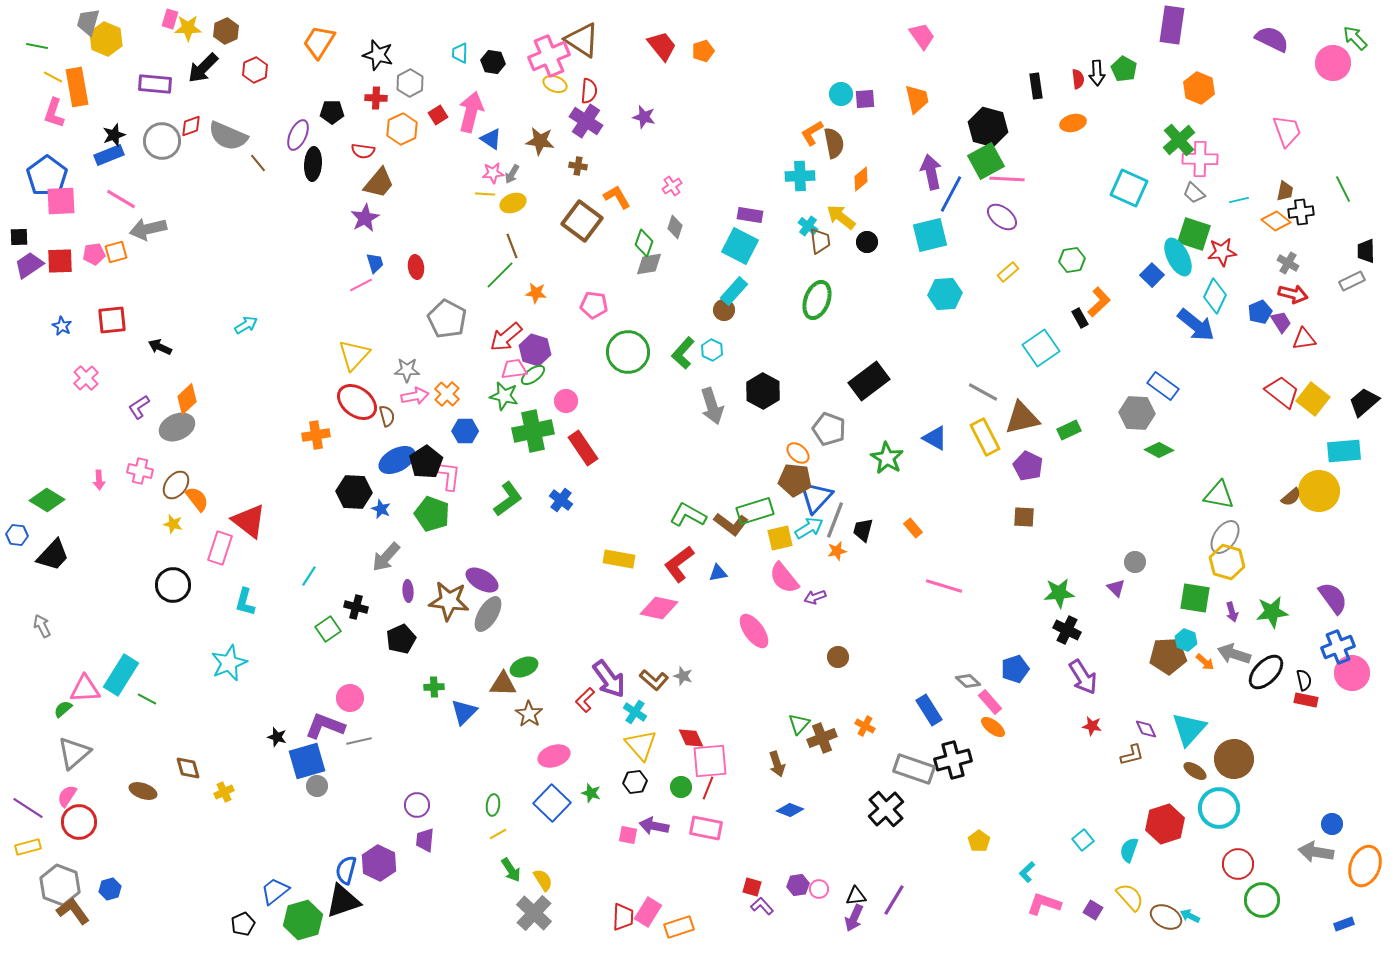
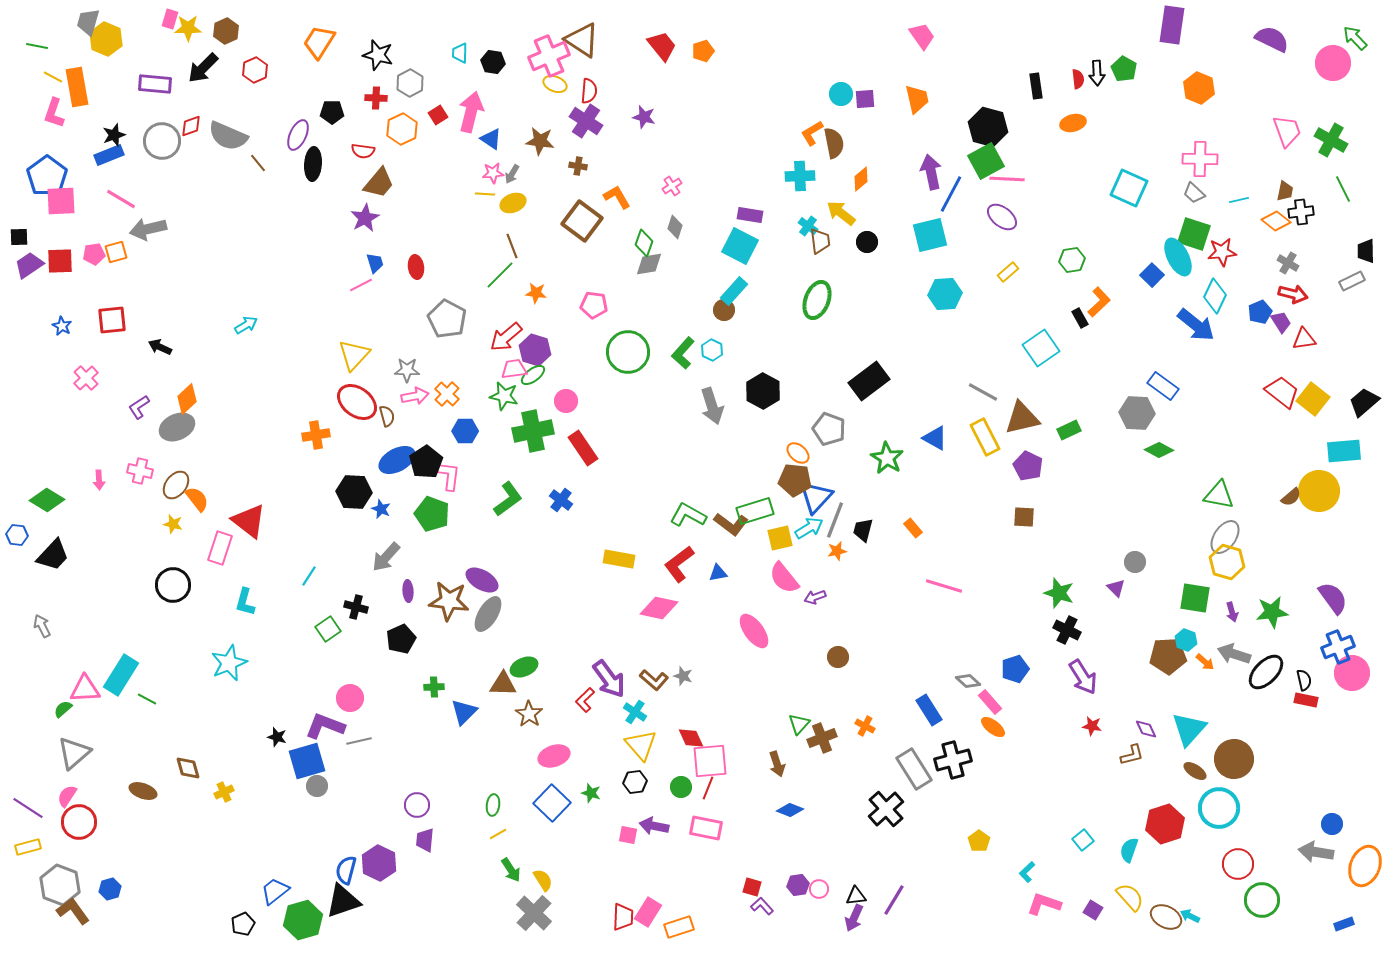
green cross at (1179, 140): moved 152 px right; rotated 20 degrees counterclockwise
yellow arrow at (841, 217): moved 4 px up
green star at (1059, 593): rotated 24 degrees clockwise
gray rectangle at (914, 769): rotated 39 degrees clockwise
